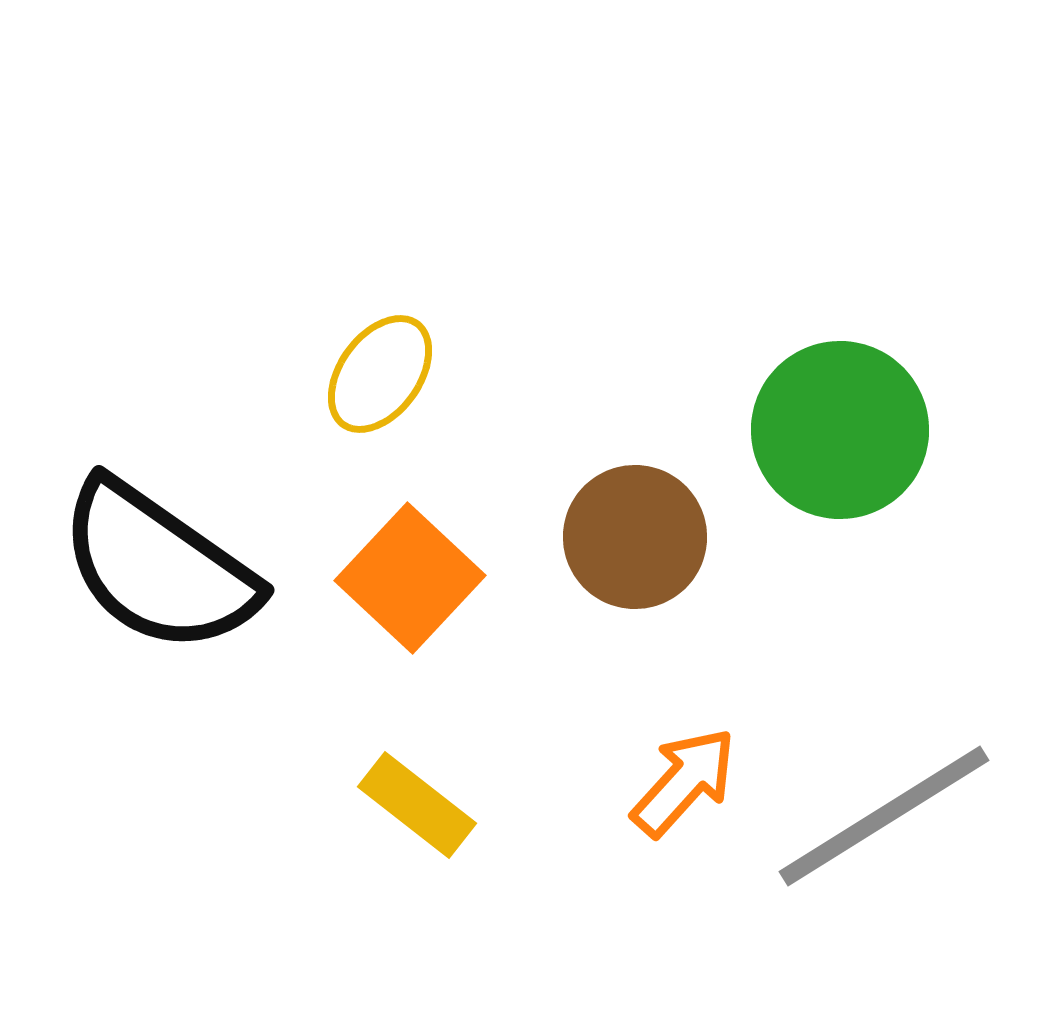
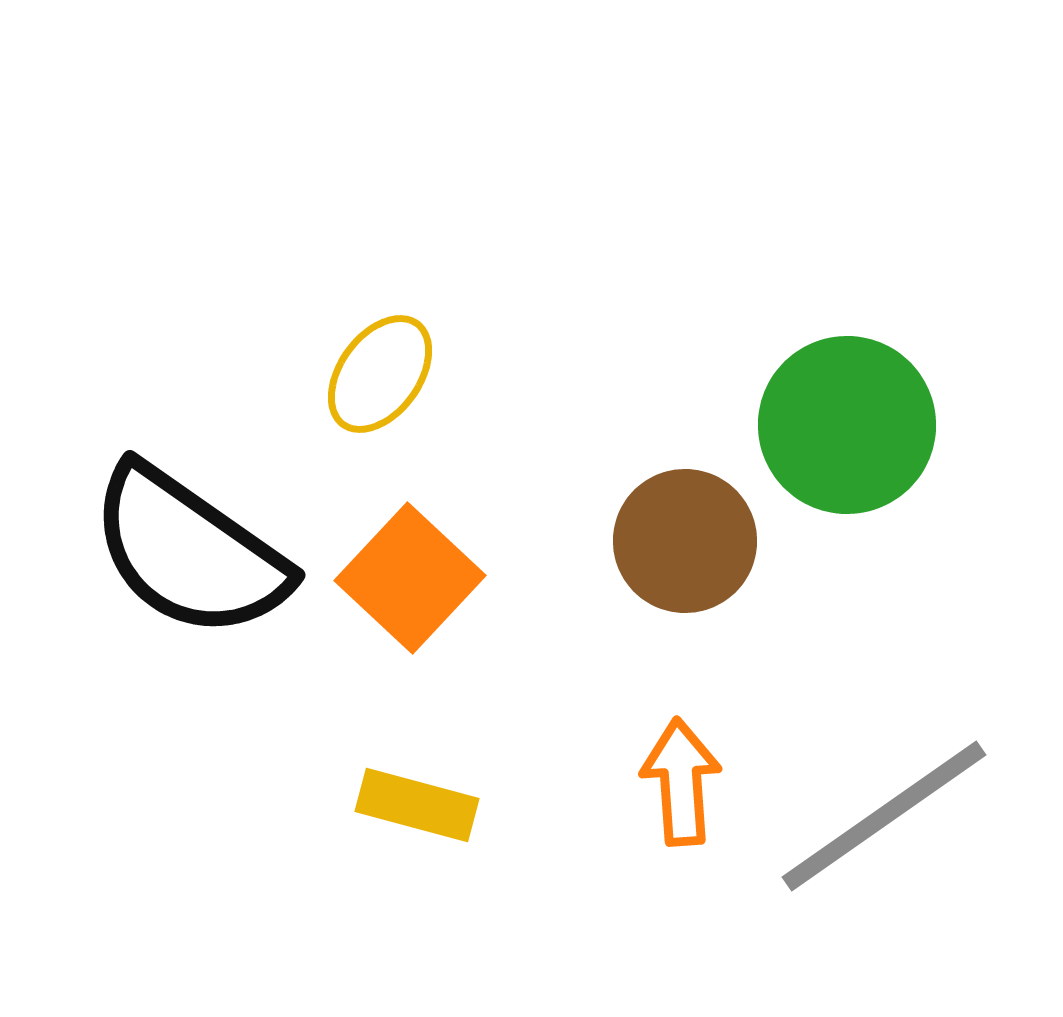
green circle: moved 7 px right, 5 px up
brown circle: moved 50 px right, 4 px down
black semicircle: moved 31 px right, 15 px up
orange arrow: moved 3 px left; rotated 46 degrees counterclockwise
yellow rectangle: rotated 23 degrees counterclockwise
gray line: rotated 3 degrees counterclockwise
